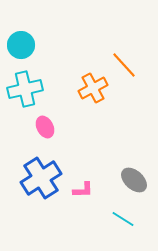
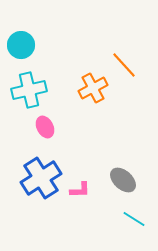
cyan cross: moved 4 px right, 1 px down
gray ellipse: moved 11 px left
pink L-shape: moved 3 px left
cyan line: moved 11 px right
